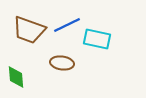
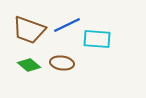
cyan rectangle: rotated 8 degrees counterclockwise
green diamond: moved 13 px right, 12 px up; rotated 45 degrees counterclockwise
